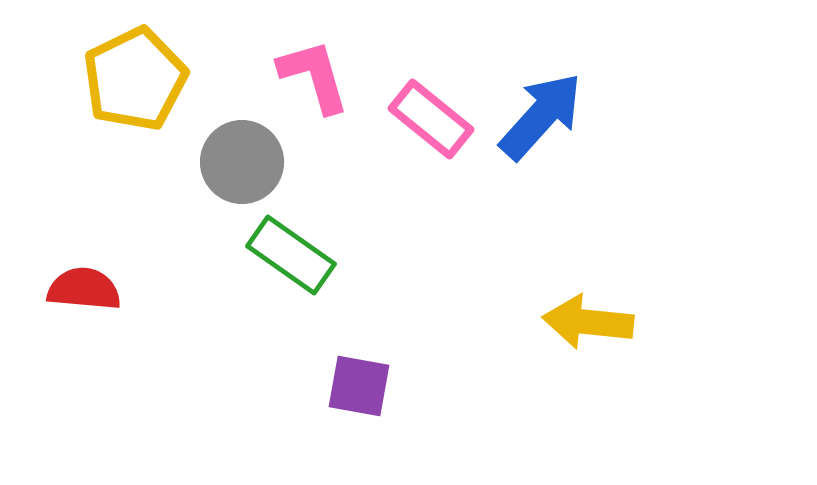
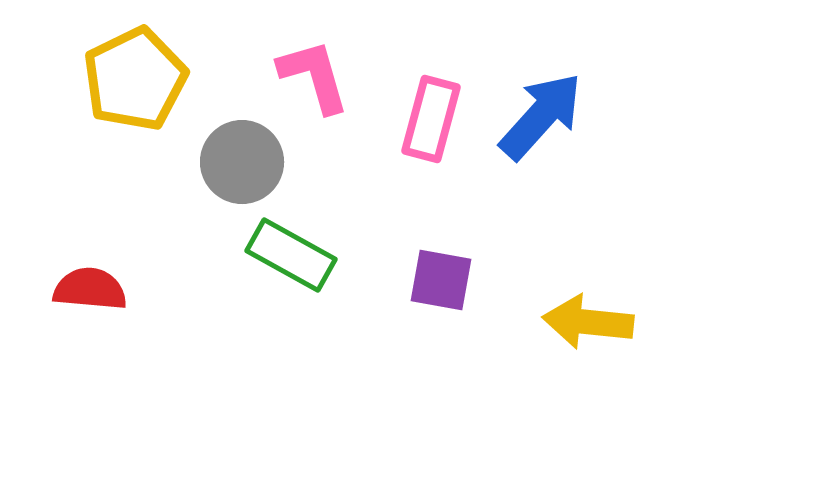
pink rectangle: rotated 66 degrees clockwise
green rectangle: rotated 6 degrees counterclockwise
red semicircle: moved 6 px right
purple square: moved 82 px right, 106 px up
